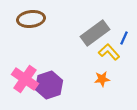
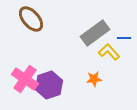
brown ellipse: rotated 56 degrees clockwise
blue line: rotated 64 degrees clockwise
orange star: moved 8 px left
